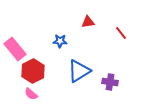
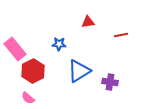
red line: moved 2 px down; rotated 64 degrees counterclockwise
blue star: moved 1 px left, 3 px down
pink semicircle: moved 3 px left, 4 px down
